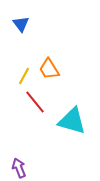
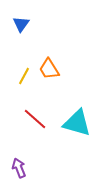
blue triangle: rotated 12 degrees clockwise
red line: moved 17 px down; rotated 10 degrees counterclockwise
cyan triangle: moved 5 px right, 2 px down
